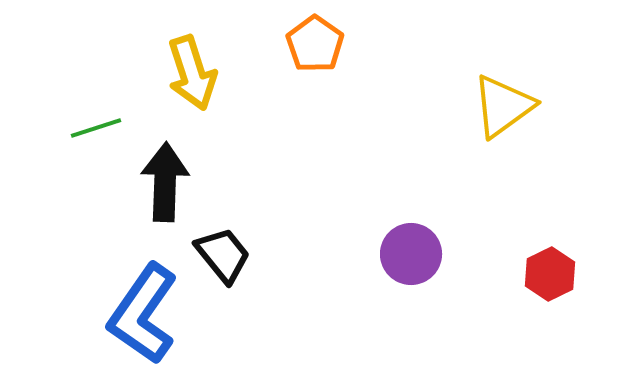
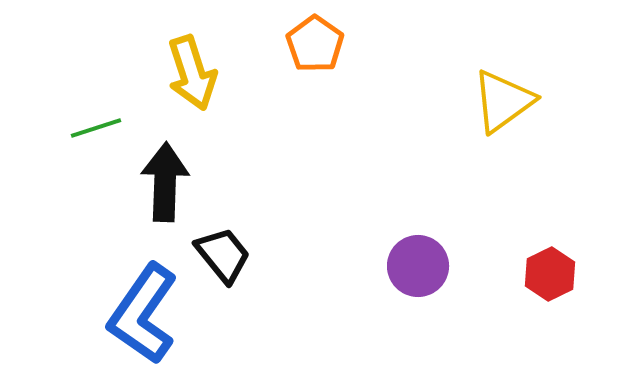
yellow triangle: moved 5 px up
purple circle: moved 7 px right, 12 px down
